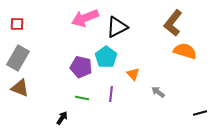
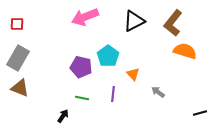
pink arrow: moved 1 px up
black triangle: moved 17 px right, 6 px up
cyan pentagon: moved 2 px right, 1 px up
purple line: moved 2 px right
black arrow: moved 1 px right, 2 px up
